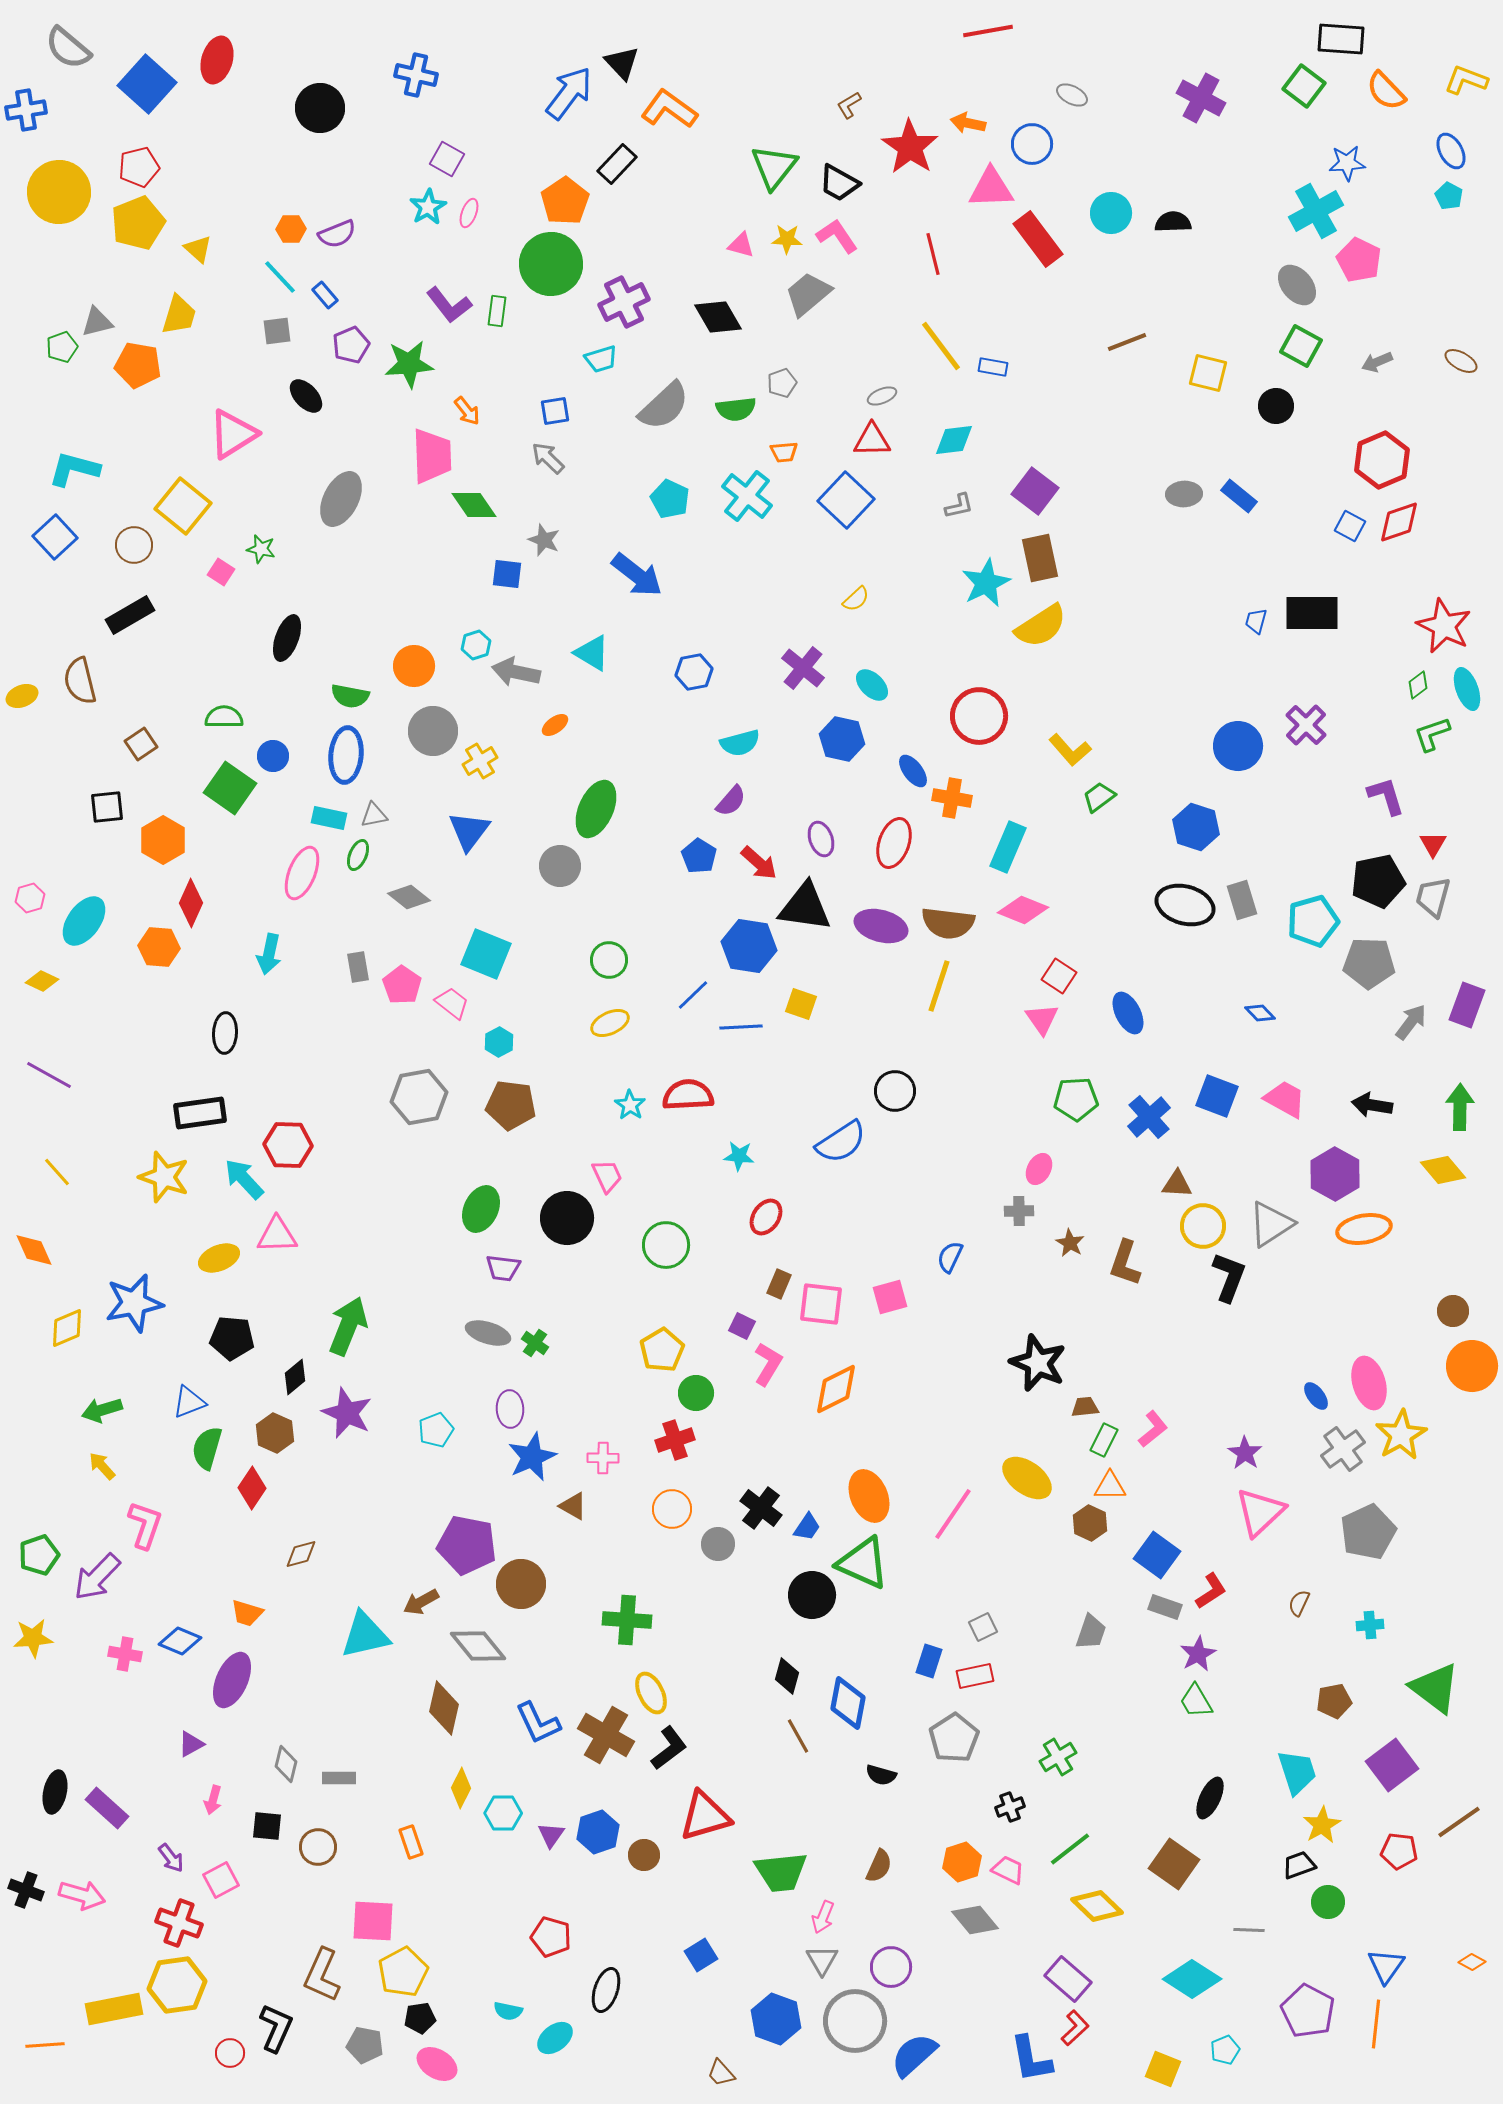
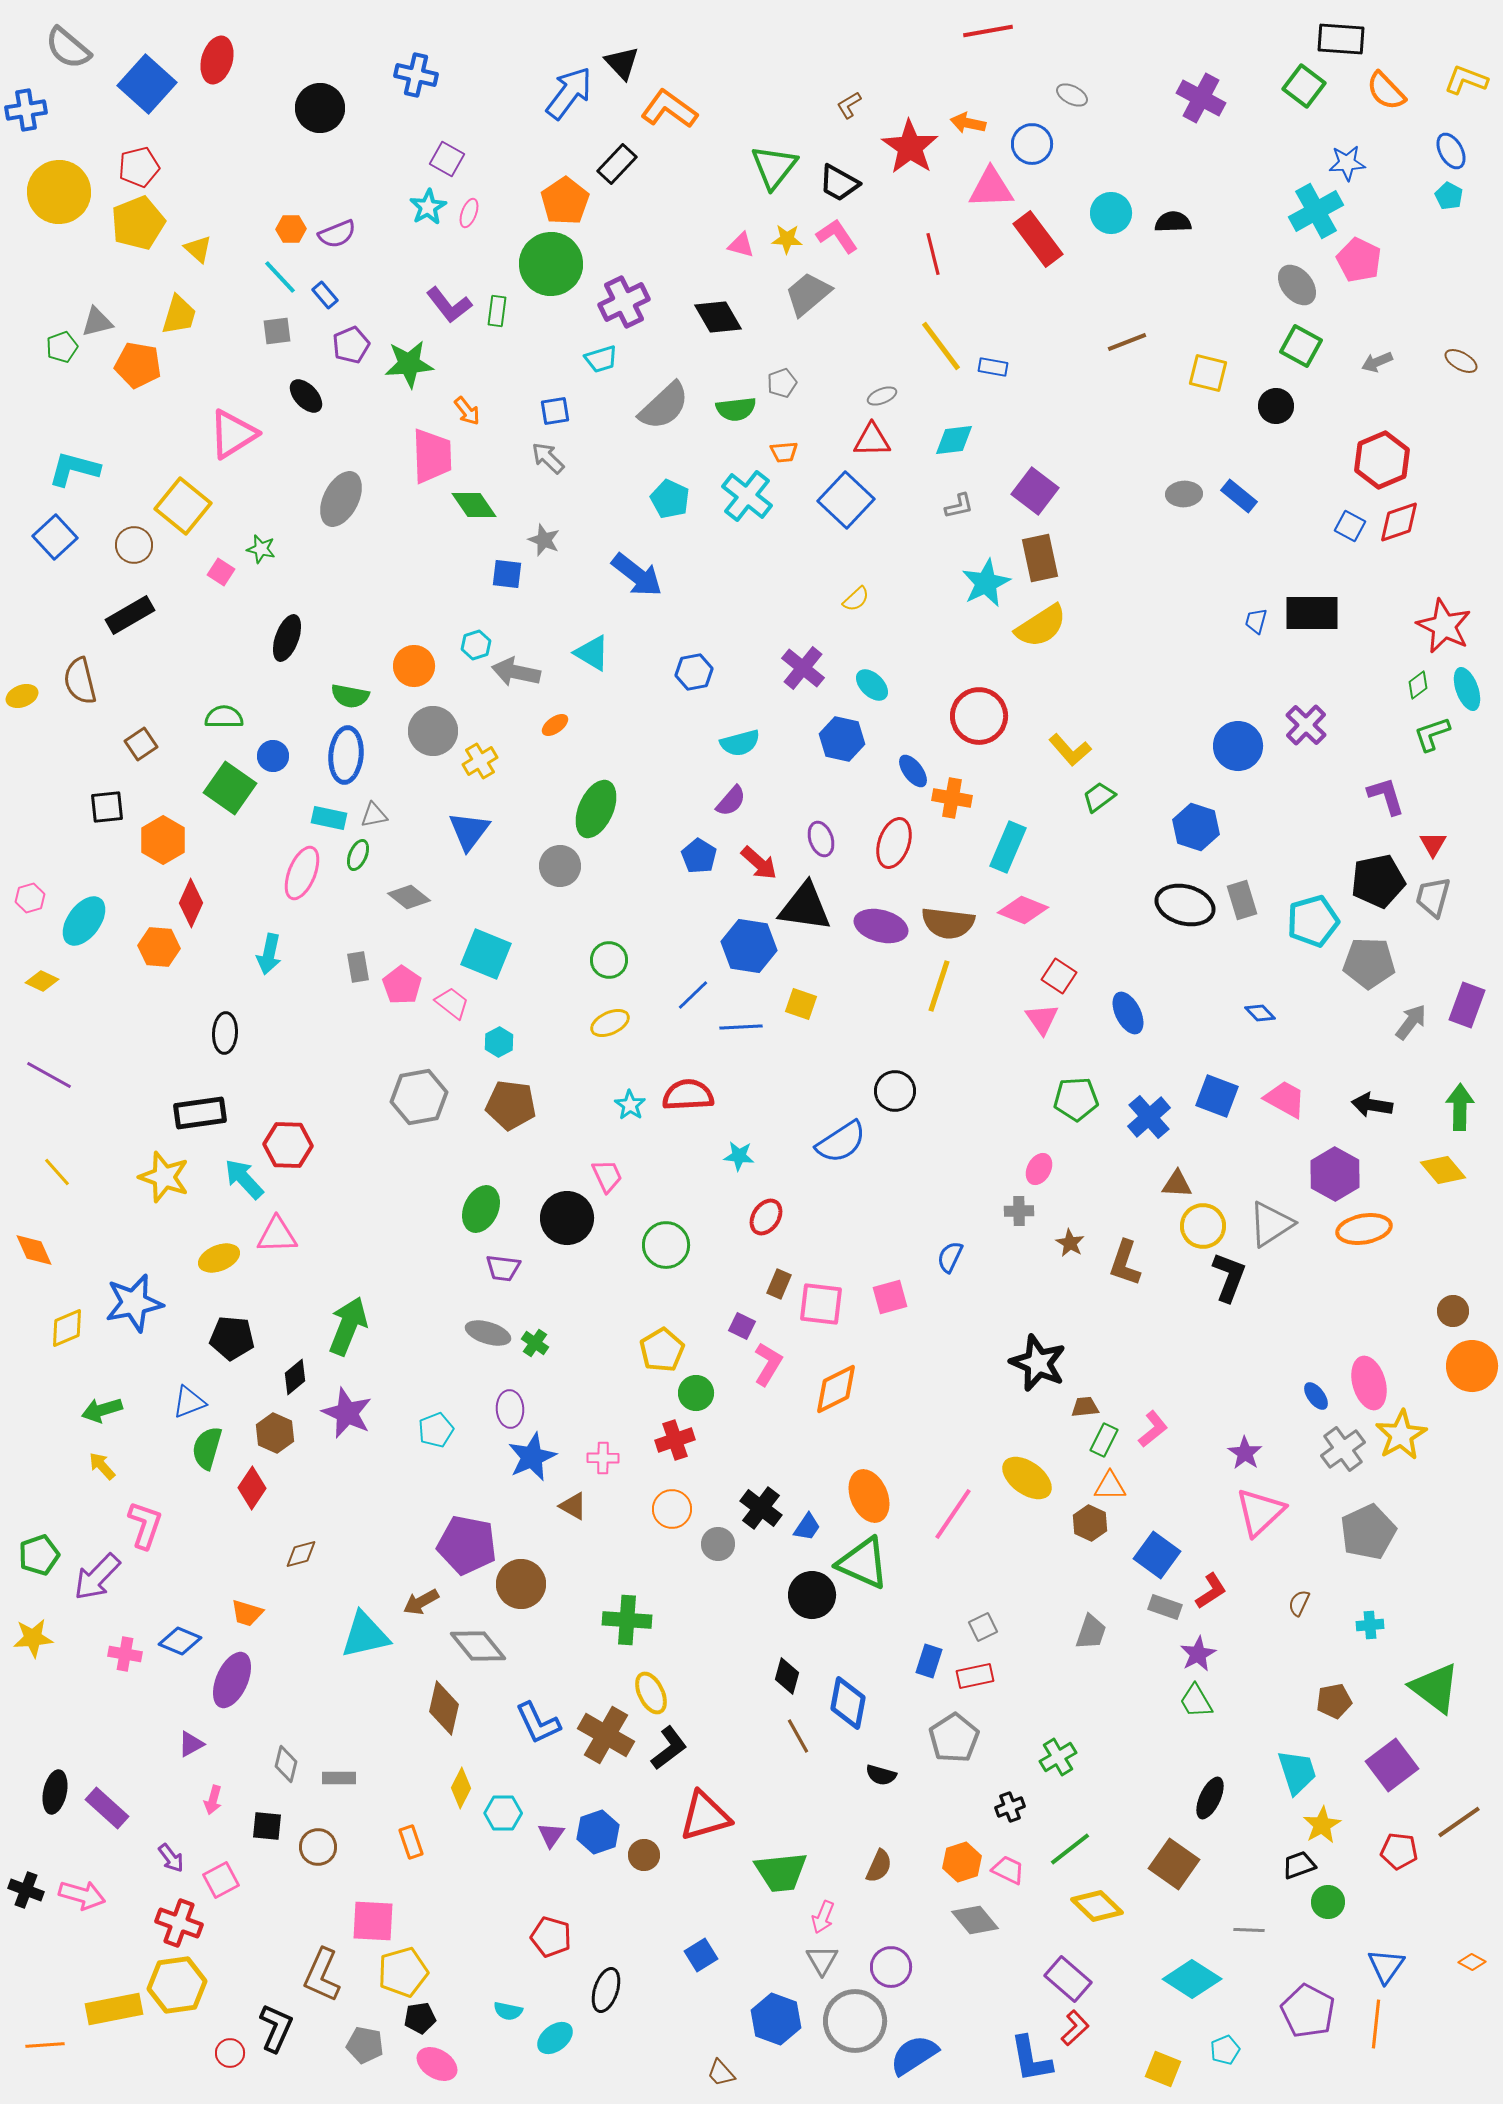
yellow pentagon at (403, 1972): rotated 12 degrees clockwise
blue semicircle at (914, 2055): rotated 9 degrees clockwise
